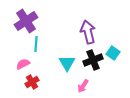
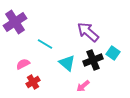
purple cross: moved 11 px left, 1 px down
purple arrow: rotated 35 degrees counterclockwise
cyan line: moved 9 px right; rotated 63 degrees counterclockwise
cyan triangle: rotated 18 degrees counterclockwise
red cross: moved 1 px right
pink arrow: rotated 16 degrees clockwise
